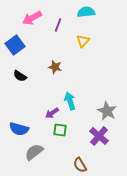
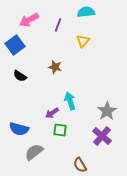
pink arrow: moved 3 px left, 2 px down
gray star: rotated 12 degrees clockwise
purple cross: moved 3 px right
